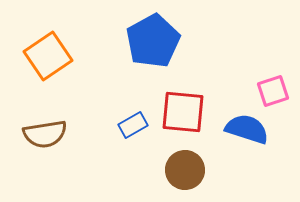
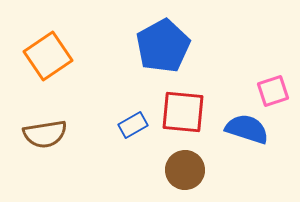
blue pentagon: moved 10 px right, 5 px down
